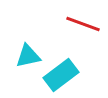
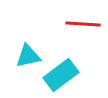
red line: rotated 16 degrees counterclockwise
